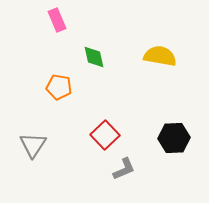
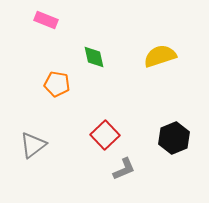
pink rectangle: moved 11 px left; rotated 45 degrees counterclockwise
yellow semicircle: rotated 28 degrees counterclockwise
orange pentagon: moved 2 px left, 3 px up
black hexagon: rotated 20 degrees counterclockwise
gray triangle: rotated 20 degrees clockwise
